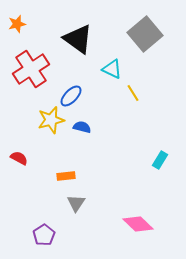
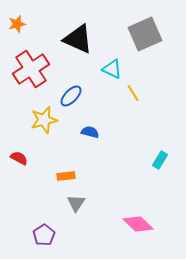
gray square: rotated 16 degrees clockwise
black triangle: rotated 12 degrees counterclockwise
yellow star: moved 7 px left
blue semicircle: moved 8 px right, 5 px down
